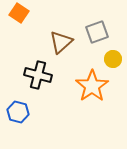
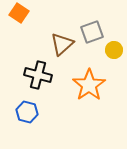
gray square: moved 5 px left
brown triangle: moved 1 px right, 2 px down
yellow circle: moved 1 px right, 9 px up
orange star: moved 3 px left, 1 px up
blue hexagon: moved 9 px right
